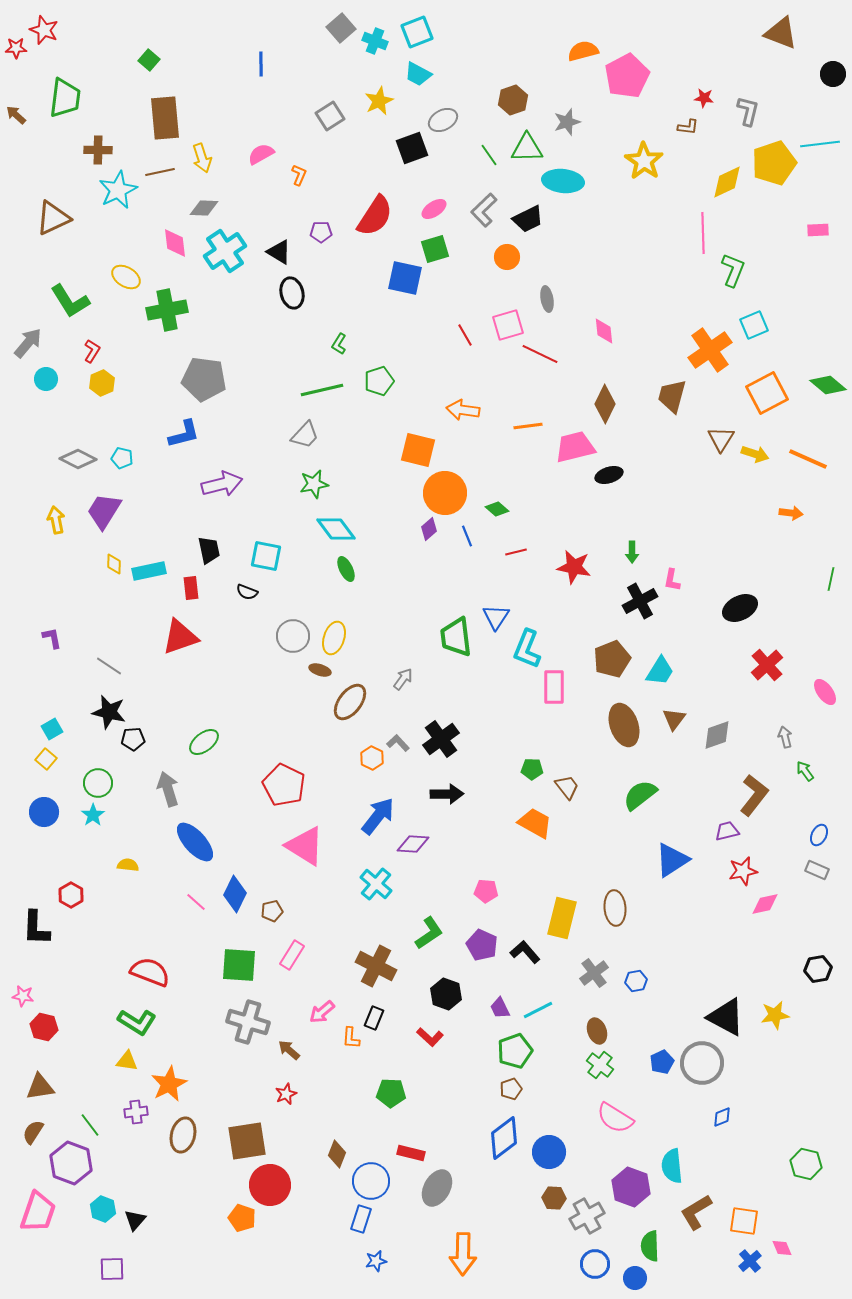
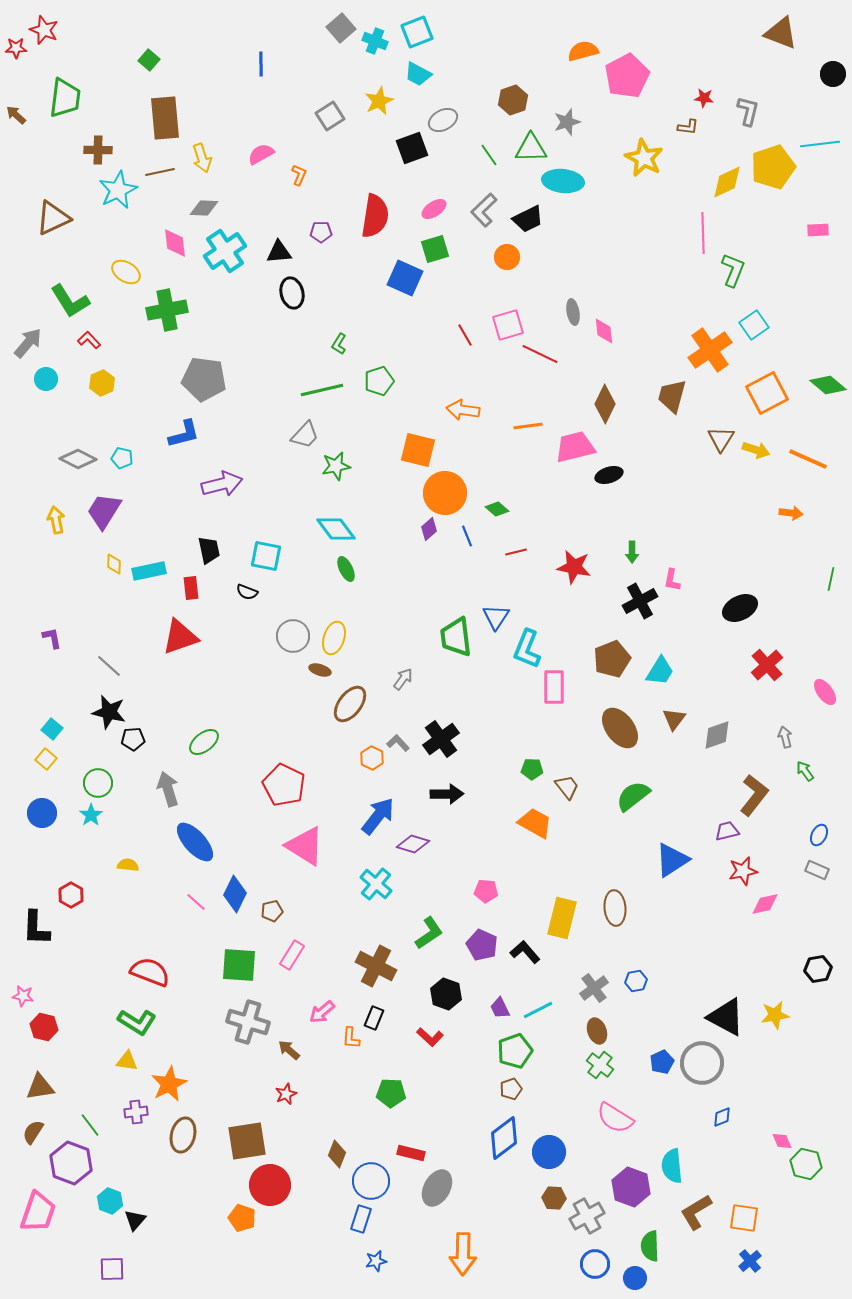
green triangle at (527, 148): moved 4 px right
yellow star at (644, 161): moved 3 px up; rotated 6 degrees counterclockwise
yellow pentagon at (774, 163): moved 1 px left, 4 px down
red semicircle at (375, 216): rotated 24 degrees counterclockwise
black triangle at (279, 252): rotated 36 degrees counterclockwise
yellow ellipse at (126, 277): moved 5 px up
blue square at (405, 278): rotated 12 degrees clockwise
gray ellipse at (547, 299): moved 26 px right, 13 px down
cyan square at (754, 325): rotated 12 degrees counterclockwise
red L-shape at (92, 351): moved 3 px left, 11 px up; rotated 75 degrees counterclockwise
yellow arrow at (755, 454): moved 1 px right, 4 px up
green star at (314, 484): moved 22 px right, 18 px up
gray line at (109, 666): rotated 8 degrees clockwise
brown ellipse at (350, 702): moved 2 px down
brown ellipse at (624, 725): moved 4 px left, 3 px down; rotated 18 degrees counterclockwise
cyan square at (52, 729): rotated 20 degrees counterclockwise
green semicircle at (640, 795): moved 7 px left, 1 px down
blue circle at (44, 812): moved 2 px left, 1 px down
cyan star at (93, 815): moved 2 px left
purple diamond at (413, 844): rotated 12 degrees clockwise
gray cross at (594, 973): moved 15 px down
cyan hexagon at (103, 1209): moved 7 px right, 8 px up
orange square at (744, 1221): moved 3 px up
pink diamond at (782, 1248): moved 107 px up
